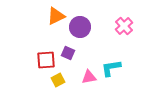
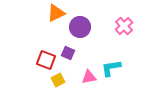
orange triangle: moved 3 px up
red square: rotated 24 degrees clockwise
